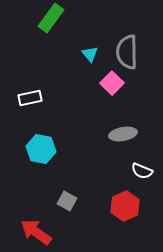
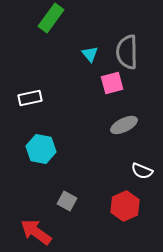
pink square: rotated 30 degrees clockwise
gray ellipse: moved 1 px right, 9 px up; rotated 16 degrees counterclockwise
